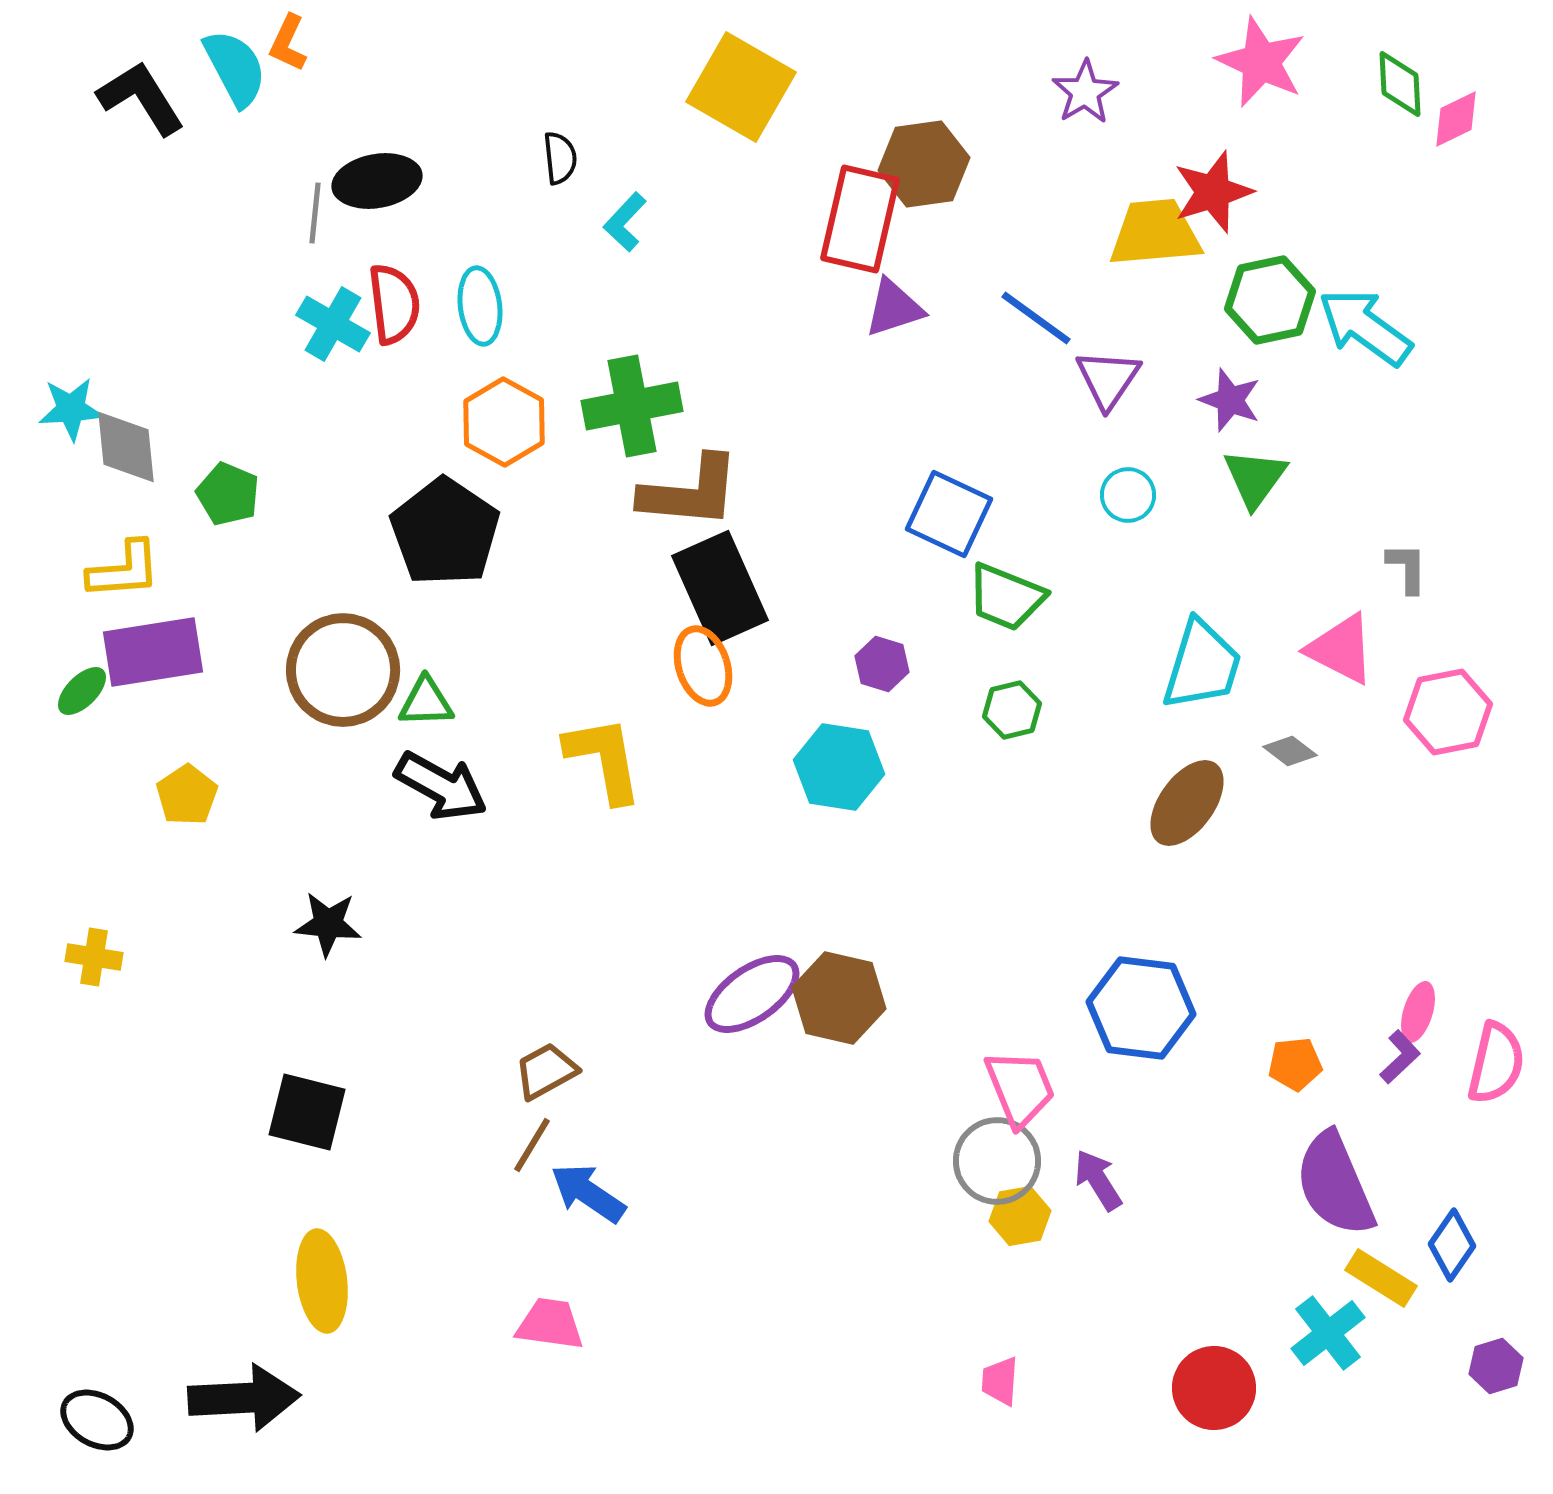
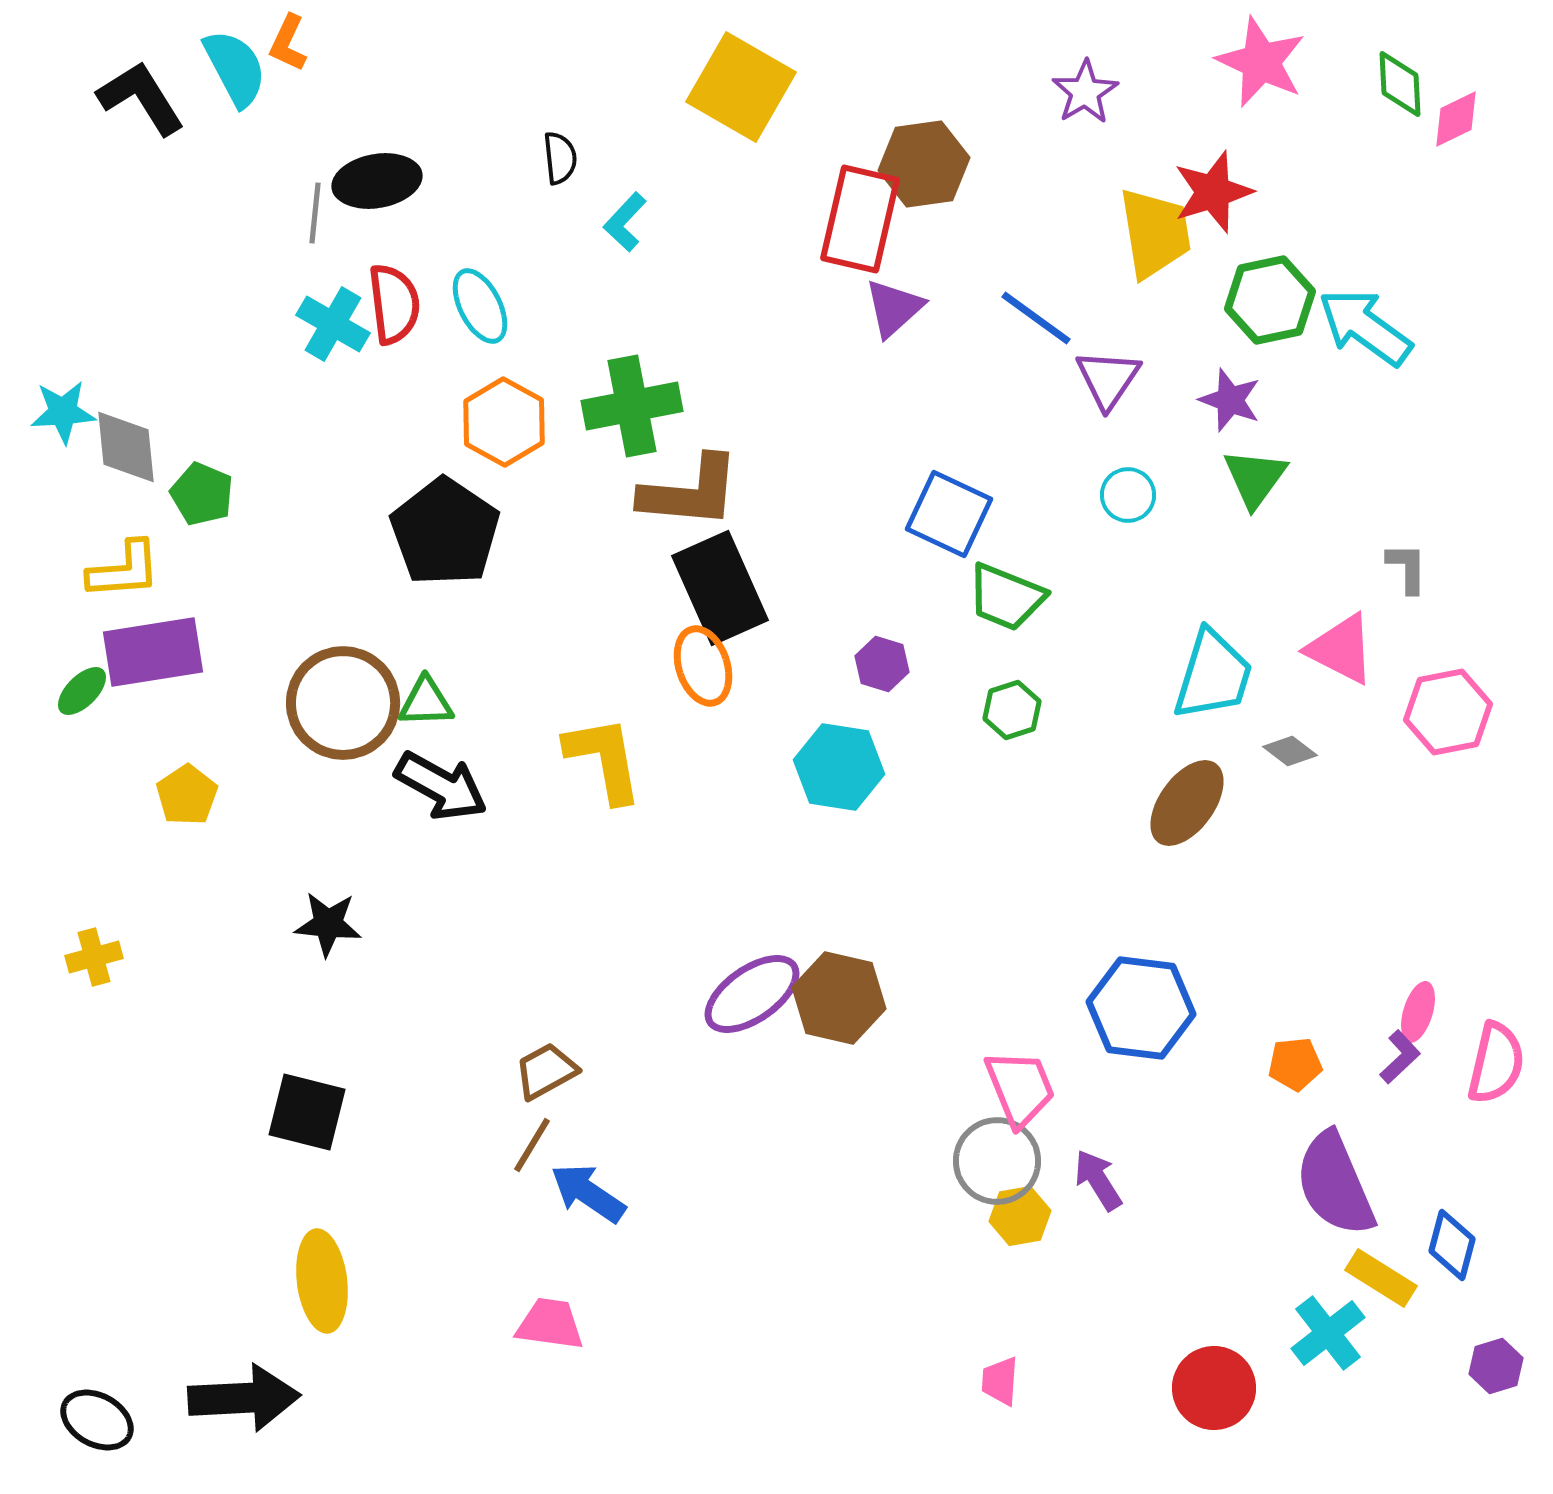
yellow trapezoid at (1155, 233): rotated 86 degrees clockwise
cyan ellipse at (480, 306): rotated 20 degrees counterclockwise
purple triangle at (894, 308): rotated 24 degrees counterclockwise
cyan star at (71, 409): moved 8 px left, 3 px down
green pentagon at (228, 494): moved 26 px left
cyan trapezoid at (1202, 665): moved 11 px right, 10 px down
brown circle at (343, 670): moved 33 px down
green hexagon at (1012, 710): rotated 4 degrees counterclockwise
yellow cross at (94, 957): rotated 24 degrees counterclockwise
blue diamond at (1452, 1245): rotated 20 degrees counterclockwise
